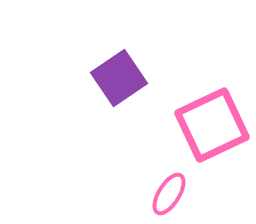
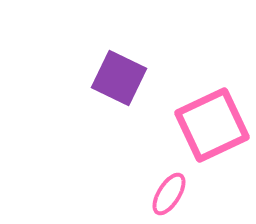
purple square: rotated 30 degrees counterclockwise
